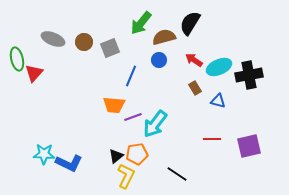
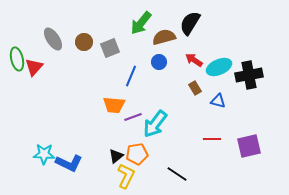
gray ellipse: rotated 35 degrees clockwise
blue circle: moved 2 px down
red triangle: moved 6 px up
